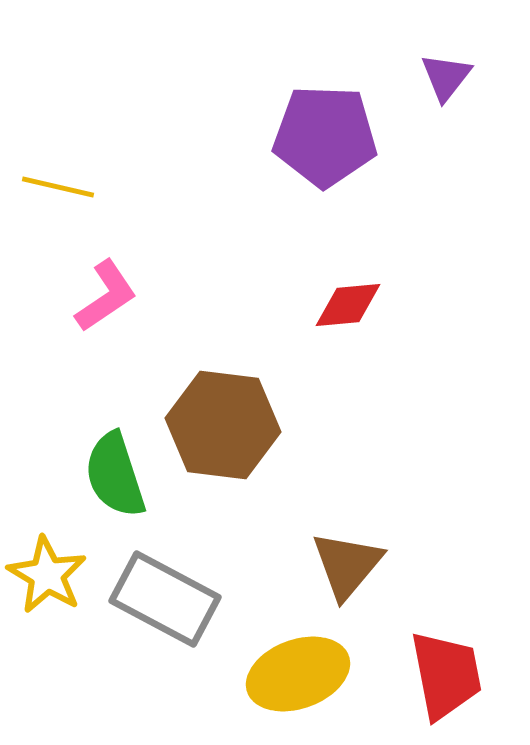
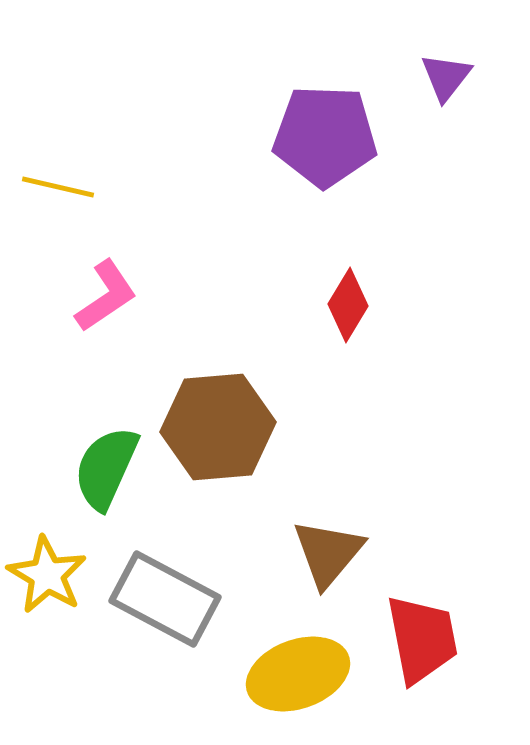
red diamond: rotated 54 degrees counterclockwise
brown hexagon: moved 5 px left, 2 px down; rotated 12 degrees counterclockwise
green semicircle: moved 9 px left, 7 px up; rotated 42 degrees clockwise
brown triangle: moved 19 px left, 12 px up
red trapezoid: moved 24 px left, 36 px up
